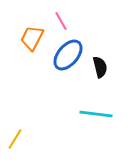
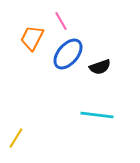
blue ellipse: moved 1 px up
black semicircle: rotated 85 degrees clockwise
cyan line: moved 1 px right, 1 px down
yellow line: moved 1 px right, 1 px up
